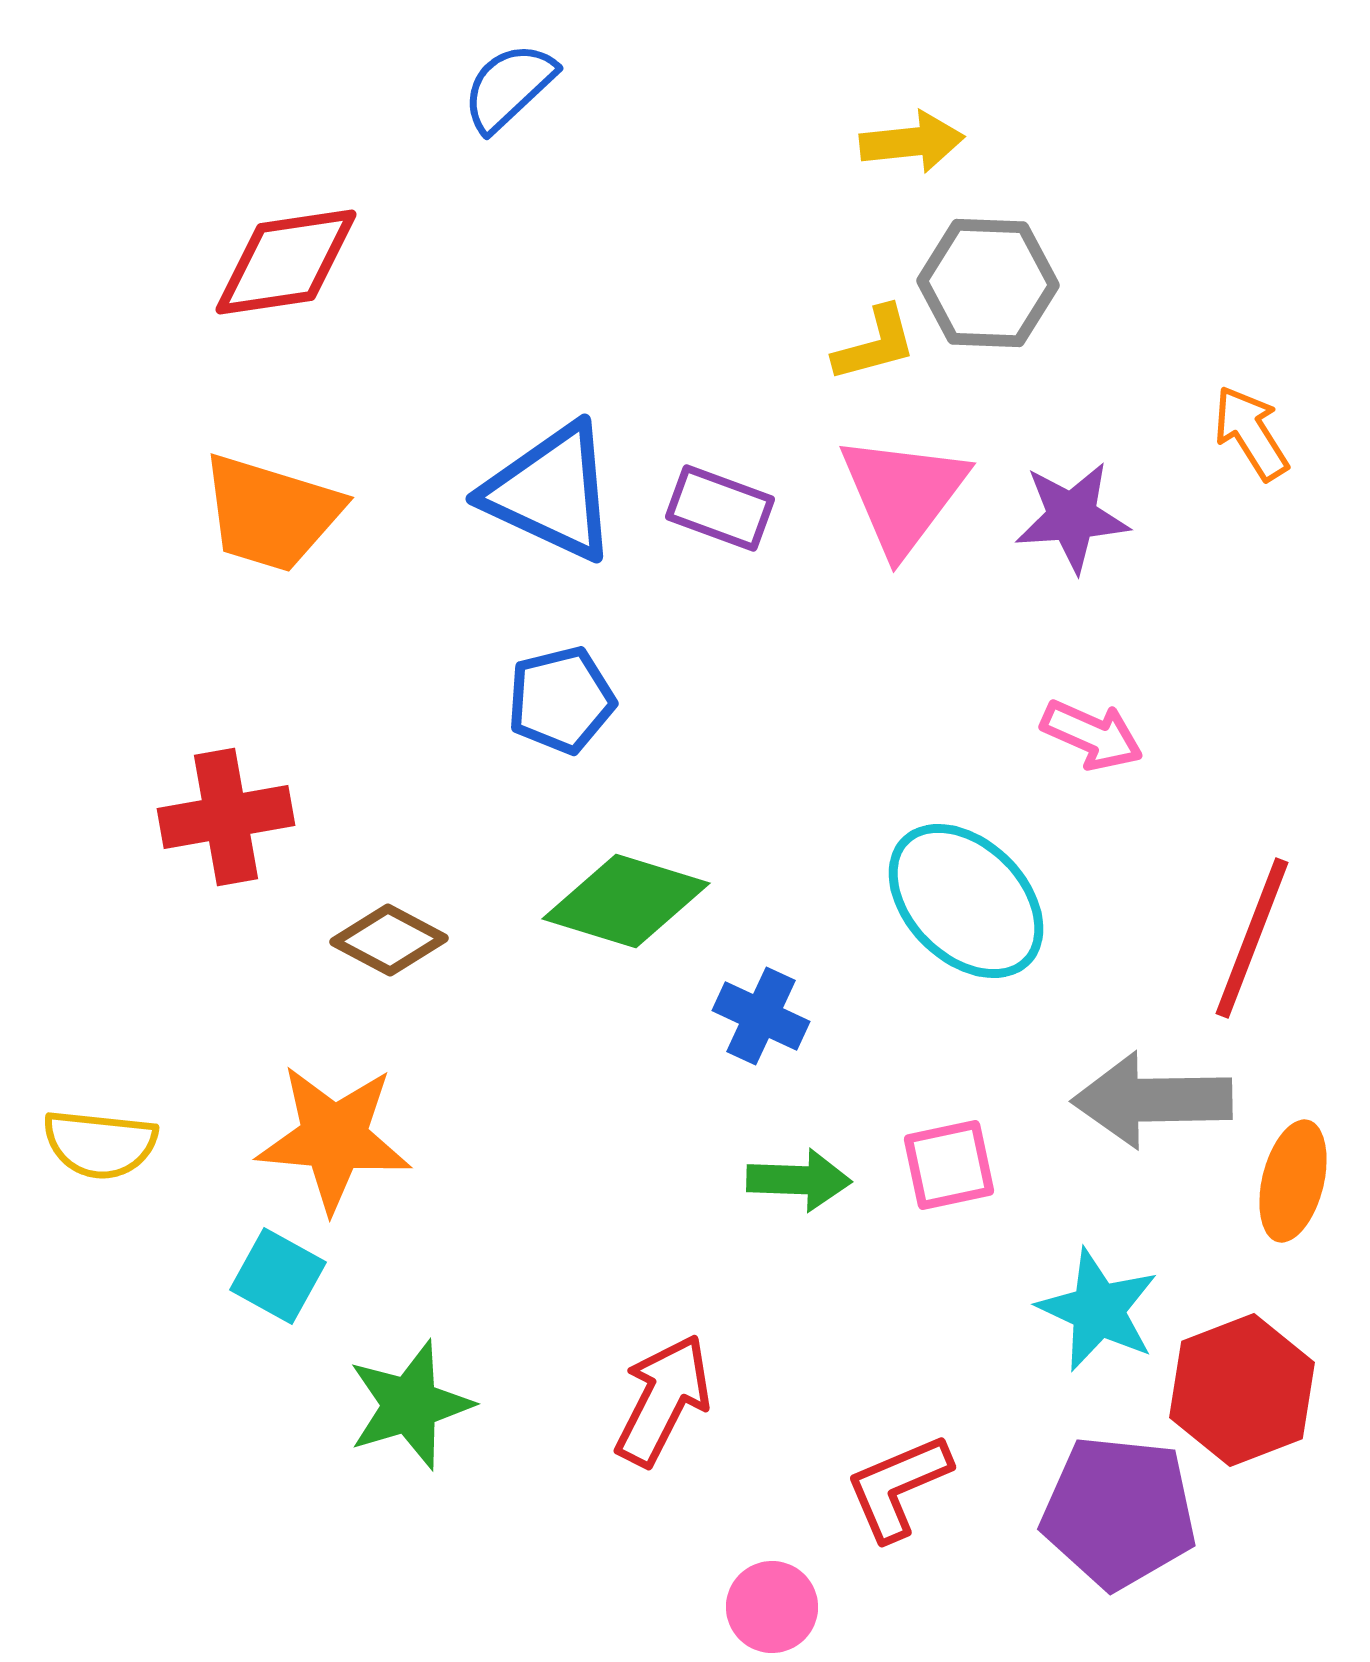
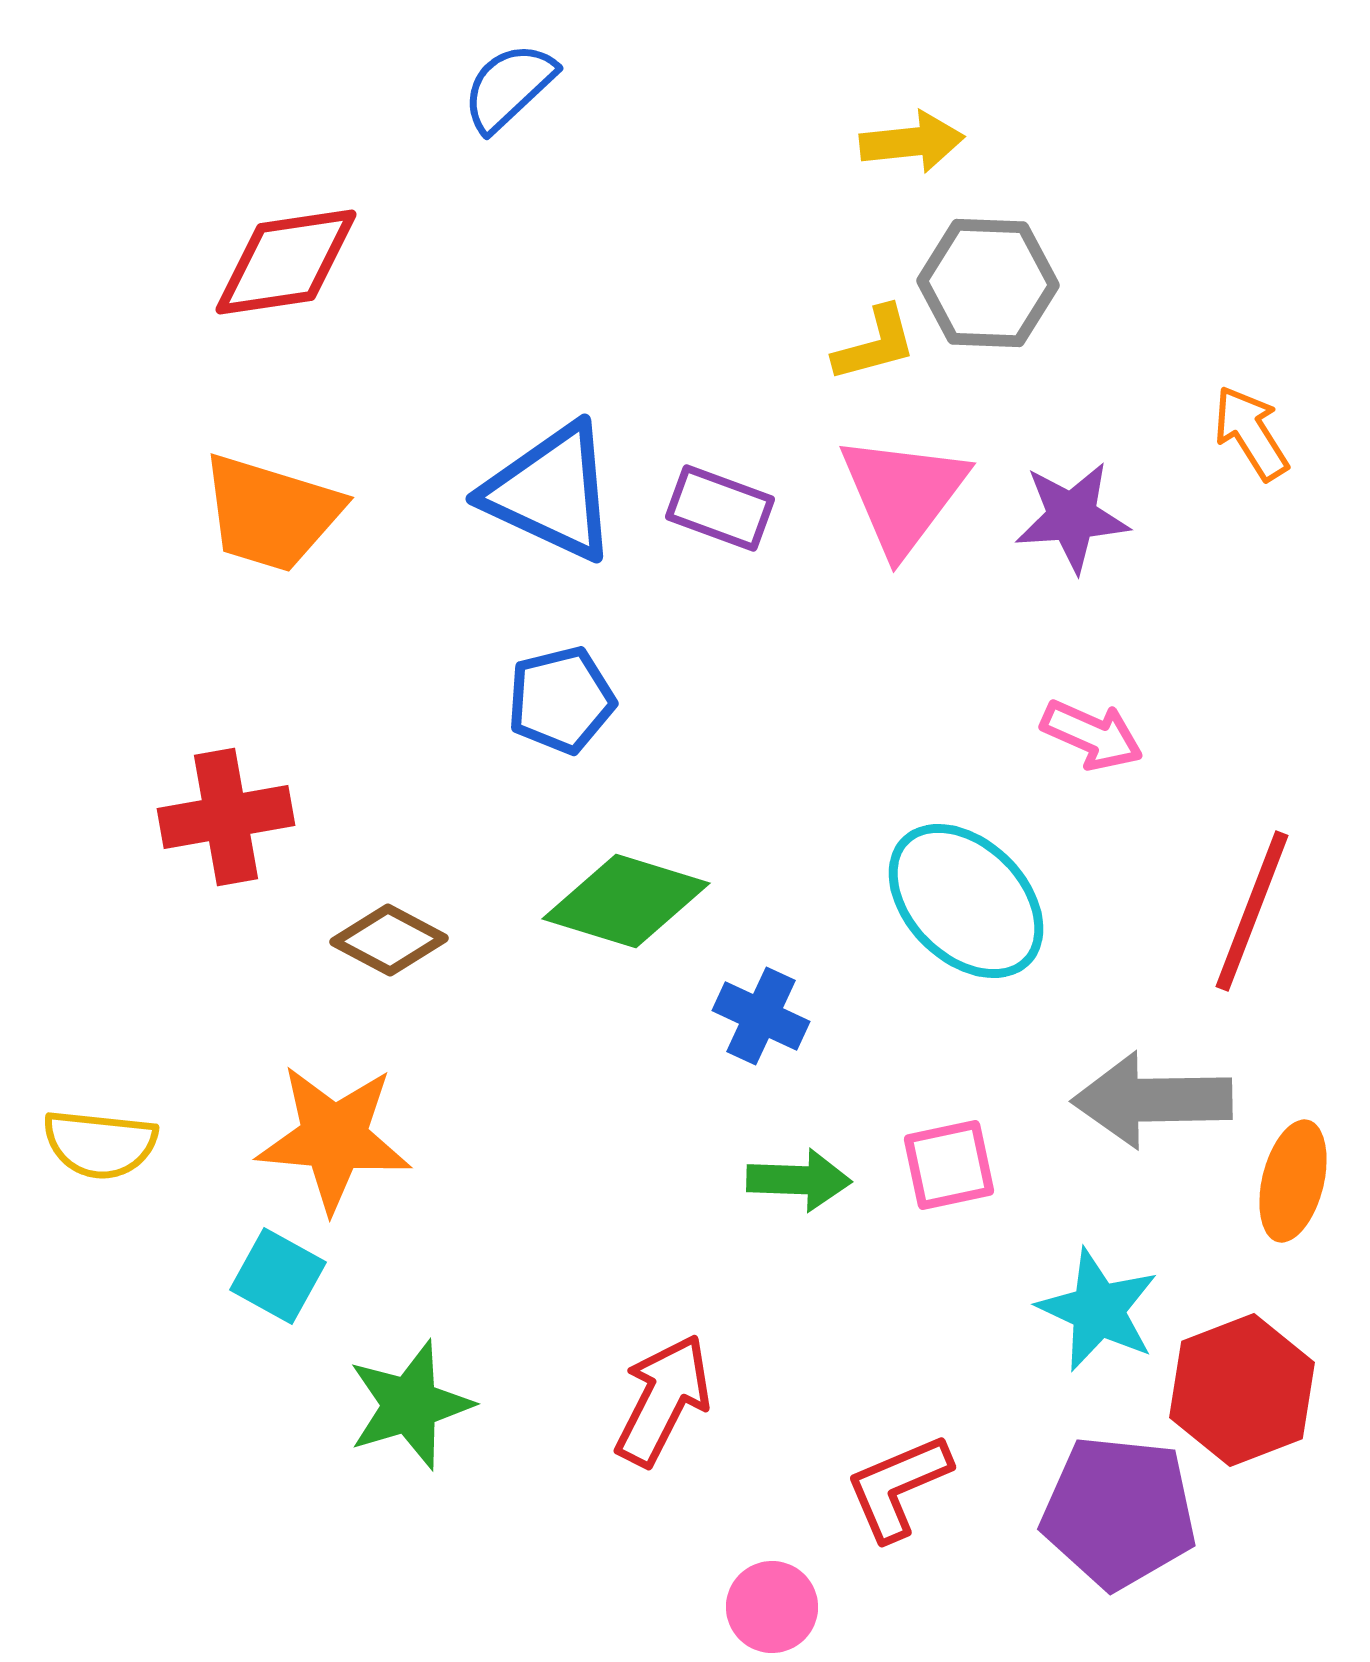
red line: moved 27 px up
